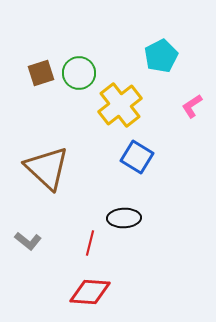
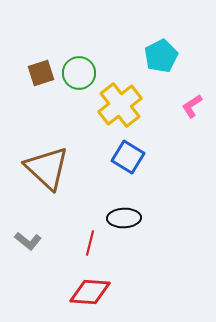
blue square: moved 9 px left
